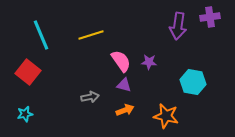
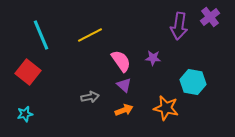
purple cross: rotated 30 degrees counterclockwise
purple arrow: moved 1 px right
yellow line: moved 1 px left; rotated 10 degrees counterclockwise
purple star: moved 4 px right, 4 px up
purple triangle: rotated 28 degrees clockwise
orange arrow: moved 1 px left
orange star: moved 8 px up
